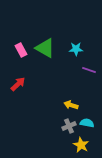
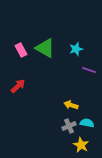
cyan star: rotated 16 degrees counterclockwise
red arrow: moved 2 px down
